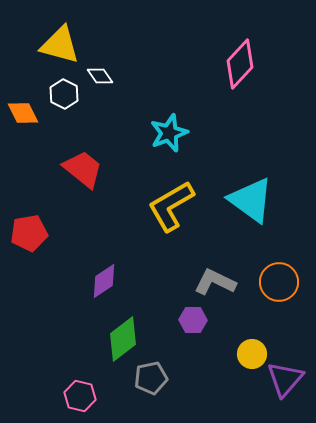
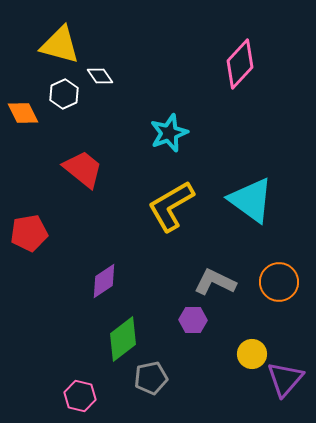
white hexagon: rotated 8 degrees clockwise
